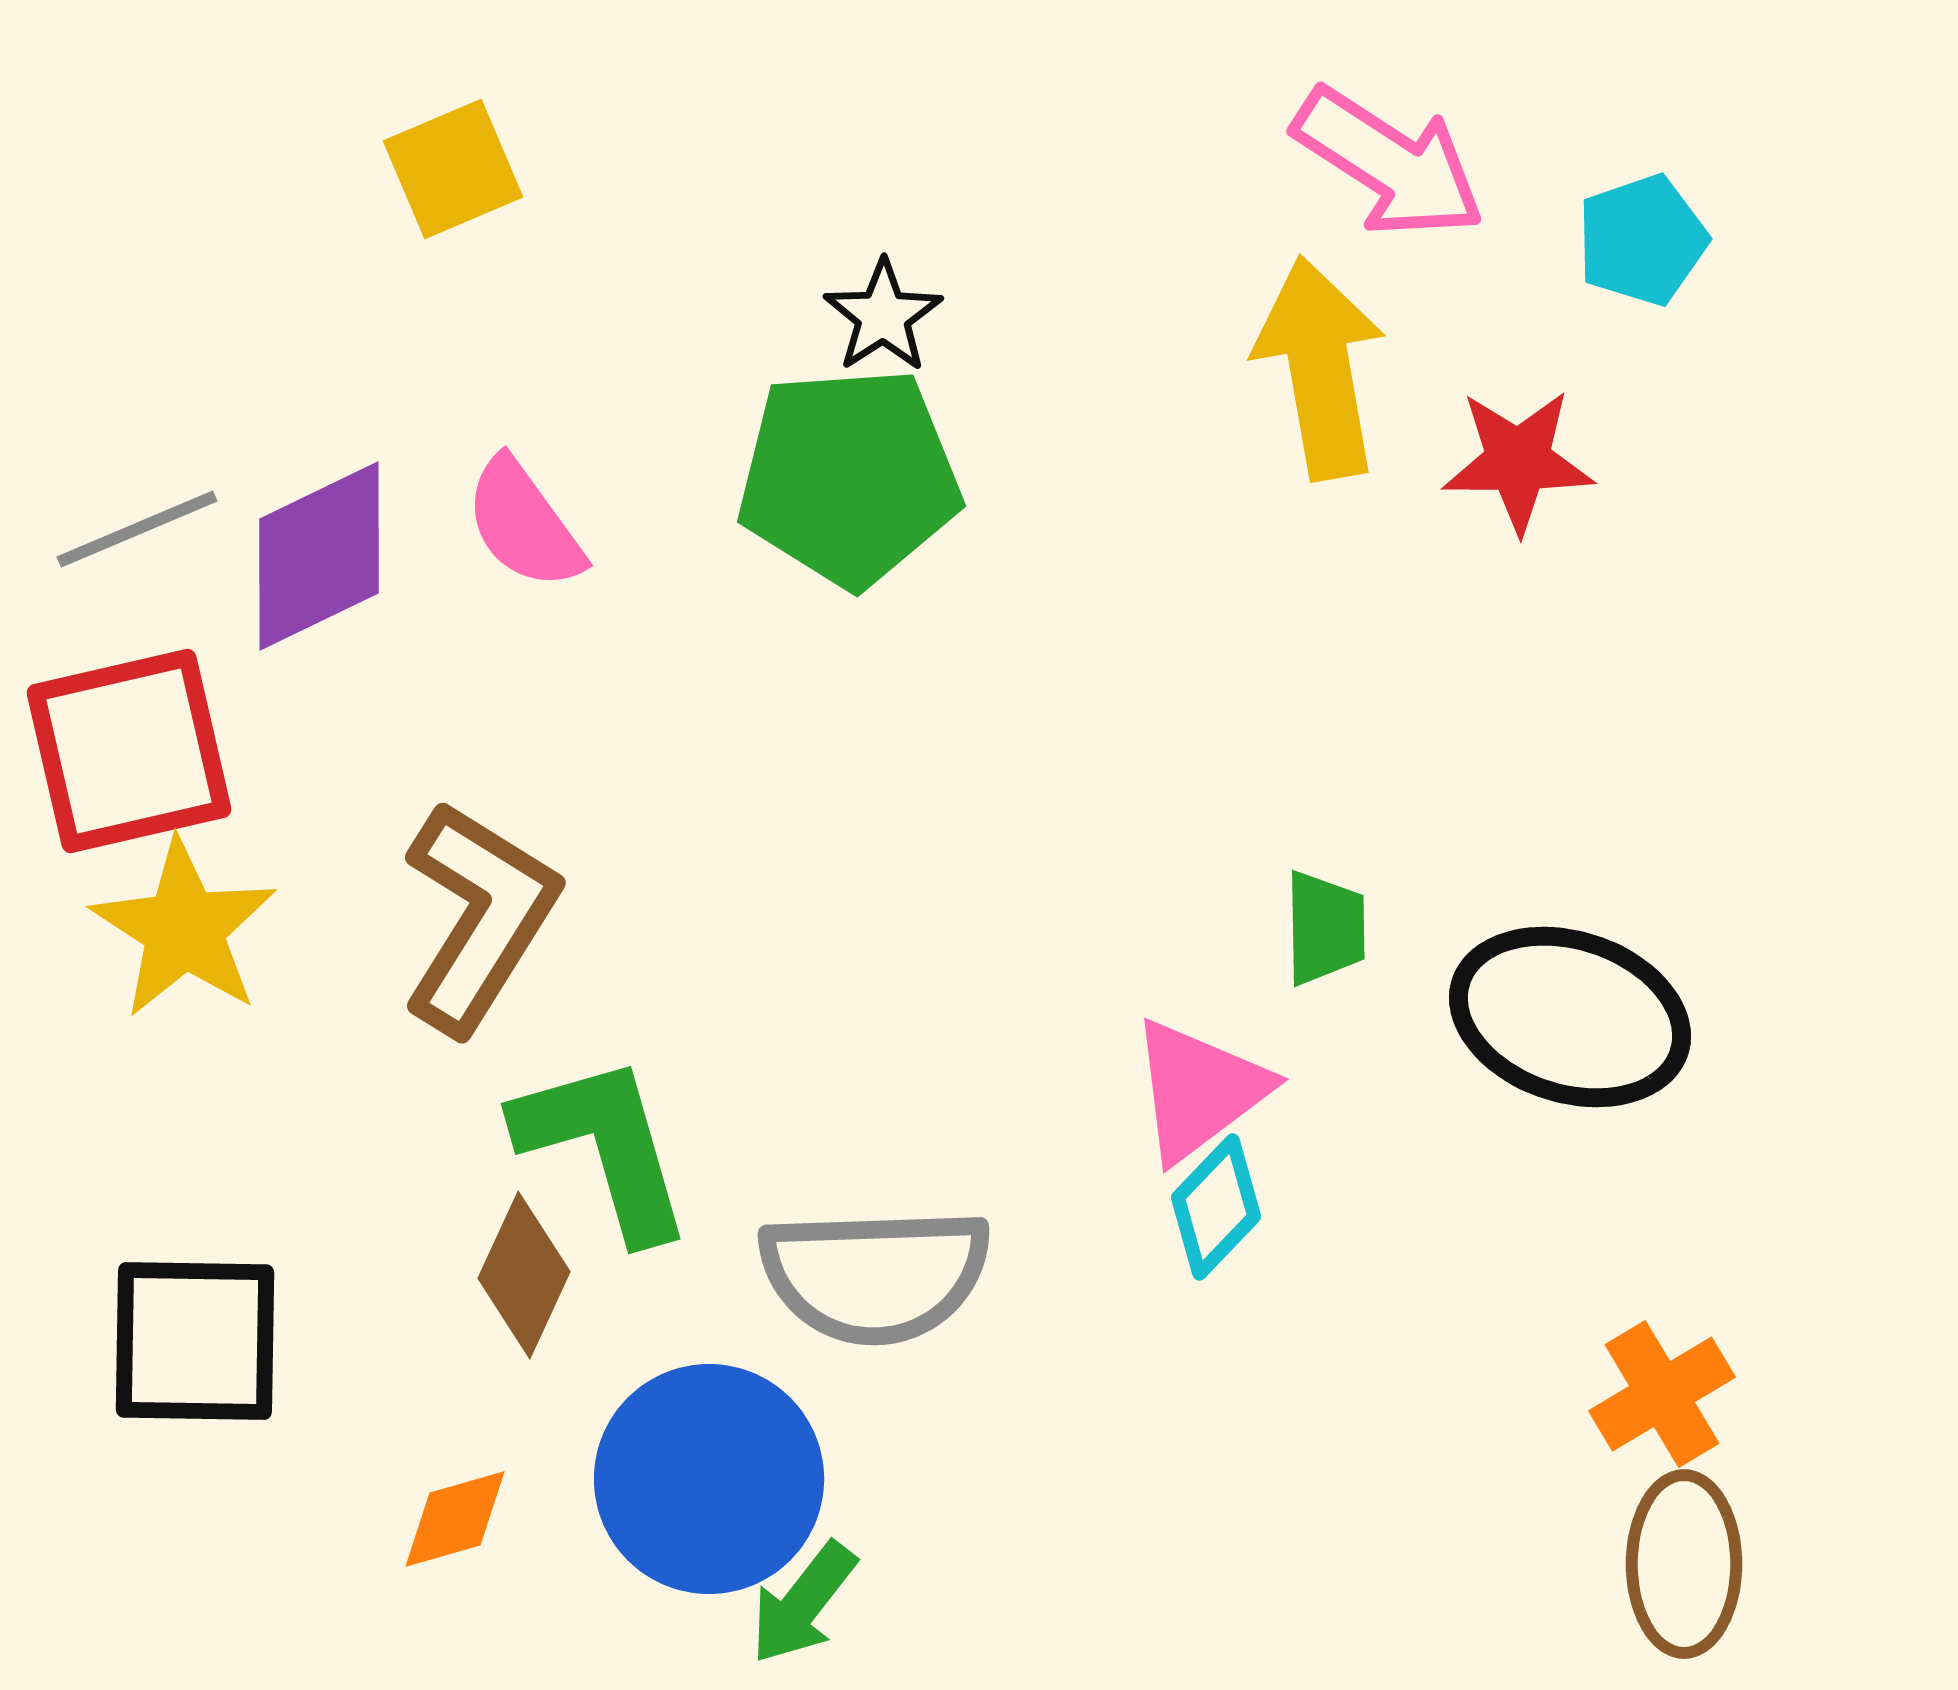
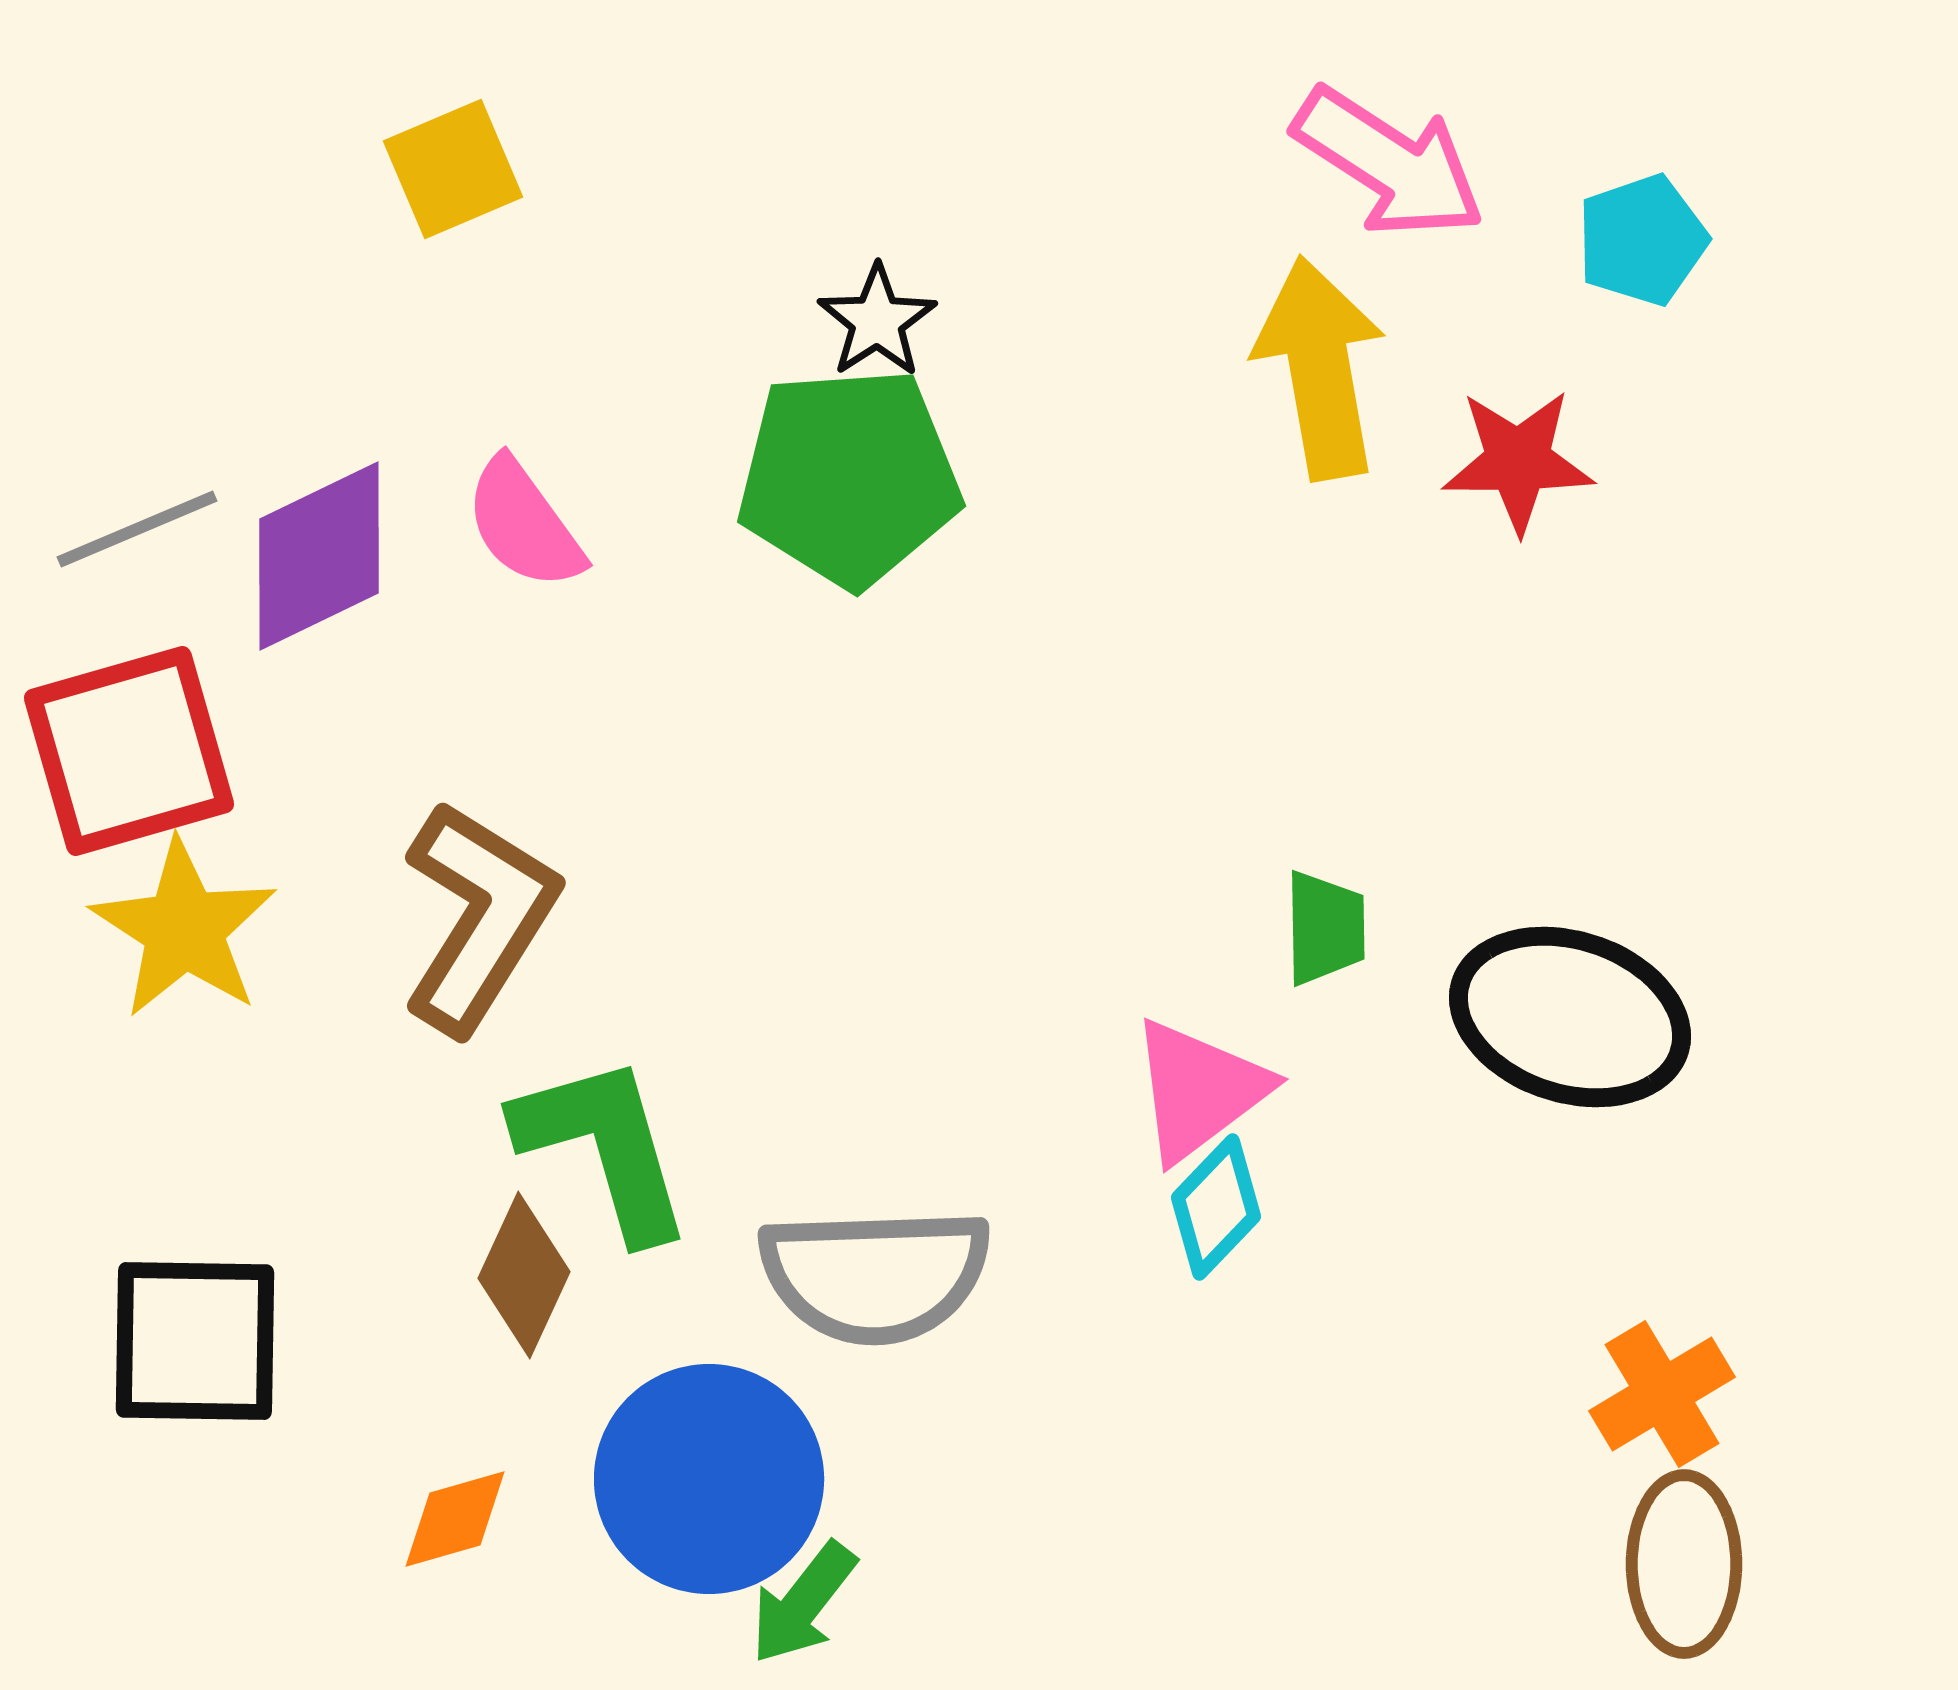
black star: moved 6 px left, 5 px down
red square: rotated 3 degrees counterclockwise
